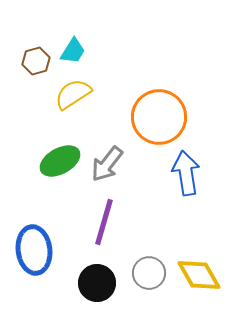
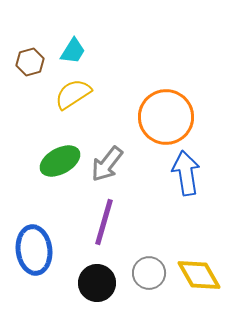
brown hexagon: moved 6 px left, 1 px down
orange circle: moved 7 px right
